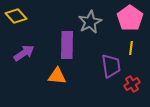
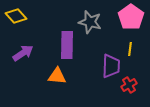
pink pentagon: moved 1 px right, 1 px up
gray star: rotated 30 degrees counterclockwise
yellow line: moved 1 px left, 1 px down
purple arrow: moved 1 px left
purple trapezoid: rotated 10 degrees clockwise
red cross: moved 3 px left, 1 px down
